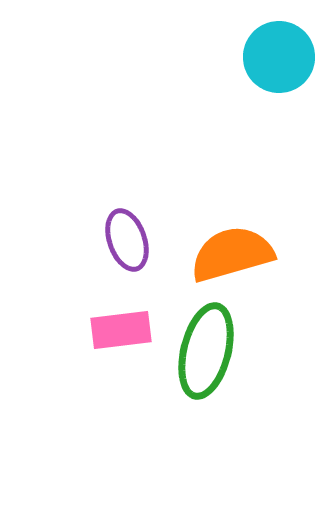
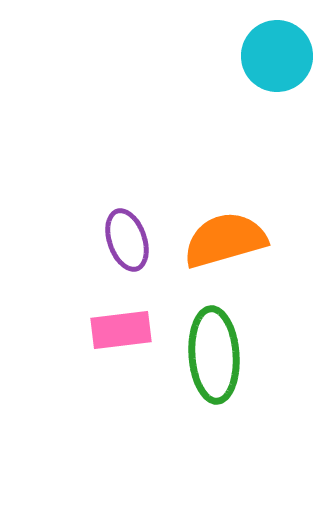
cyan circle: moved 2 px left, 1 px up
orange semicircle: moved 7 px left, 14 px up
green ellipse: moved 8 px right, 4 px down; rotated 18 degrees counterclockwise
